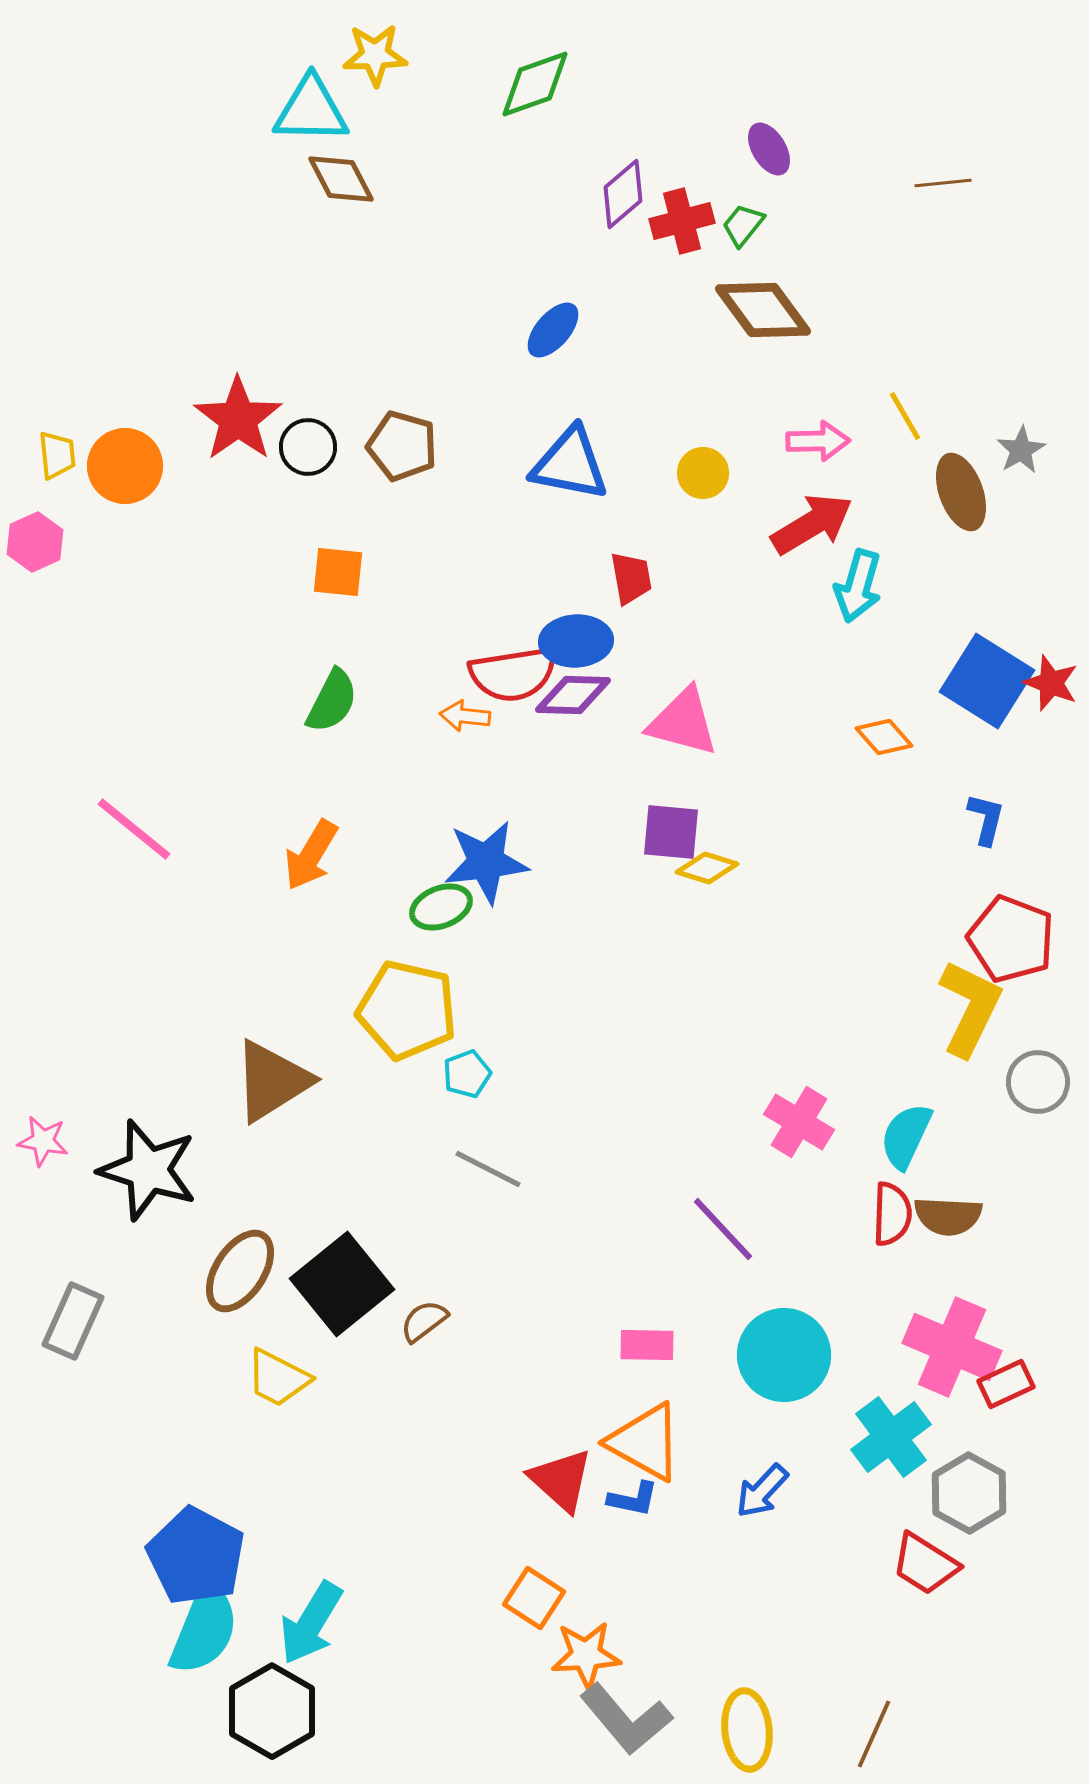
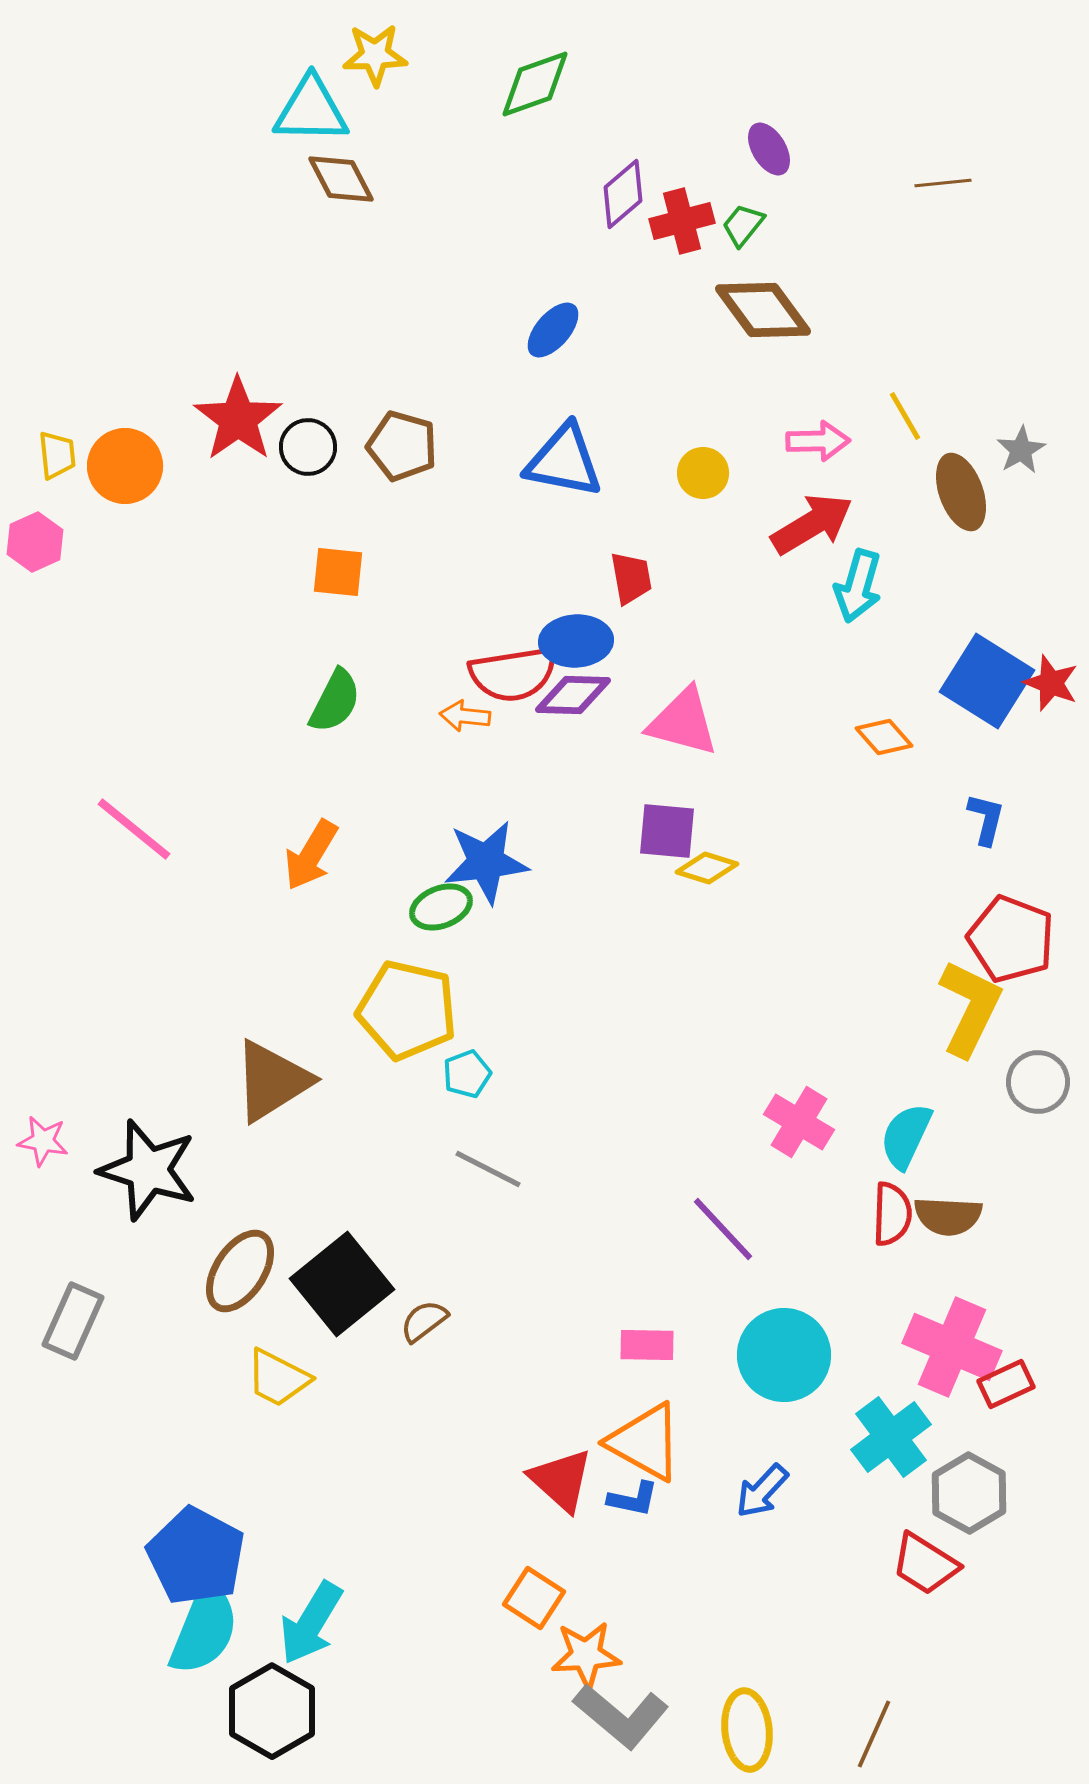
blue triangle at (570, 464): moved 6 px left, 3 px up
green semicircle at (332, 701): moved 3 px right
purple square at (671, 832): moved 4 px left, 1 px up
gray L-shape at (626, 1719): moved 5 px left, 3 px up; rotated 10 degrees counterclockwise
